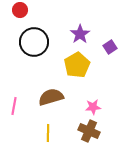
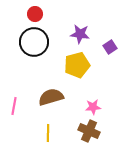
red circle: moved 15 px right, 4 px down
purple star: rotated 30 degrees counterclockwise
yellow pentagon: rotated 15 degrees clockwise
